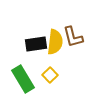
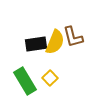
yellow semicircle: rotated 15 degrees clockwise
yellow square: moved 3 px down
green rectangle: moved 2 px right, 2 px down
